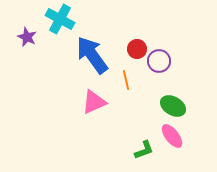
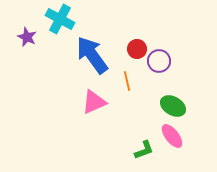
orange line: moved 1 px right, 1 px down
